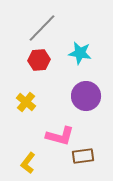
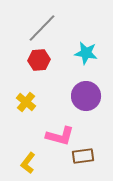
cyan star: moved 6 px right
